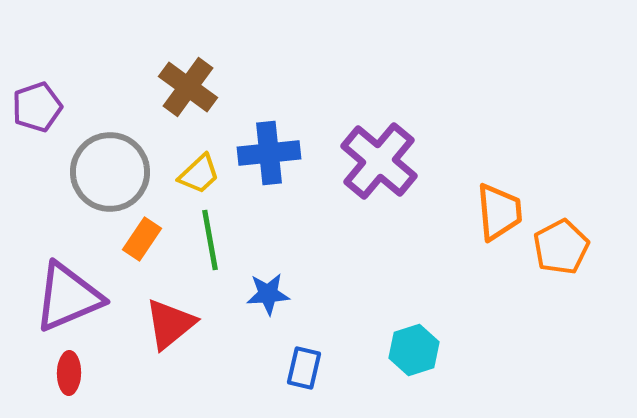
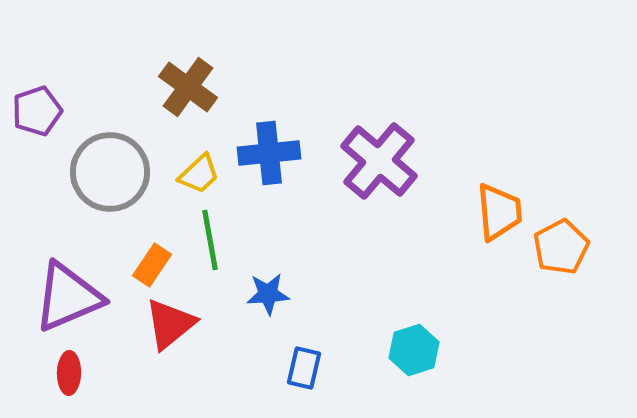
purple pentagon: moved 4 px down
orange rectangle: moved 10 px right, 26 px down
